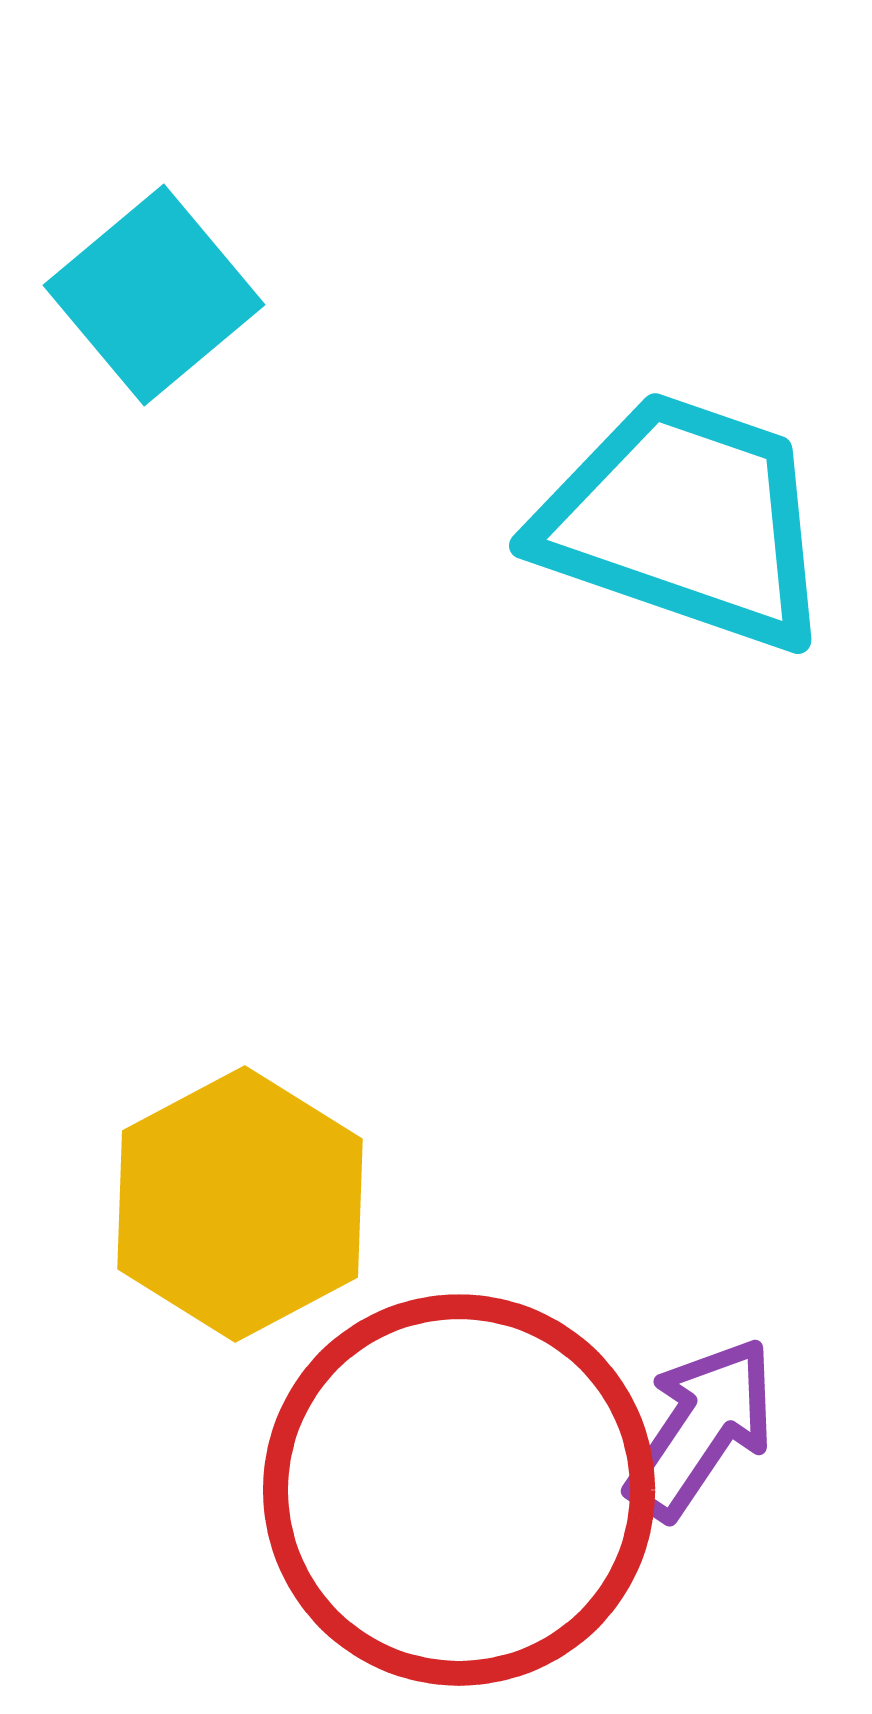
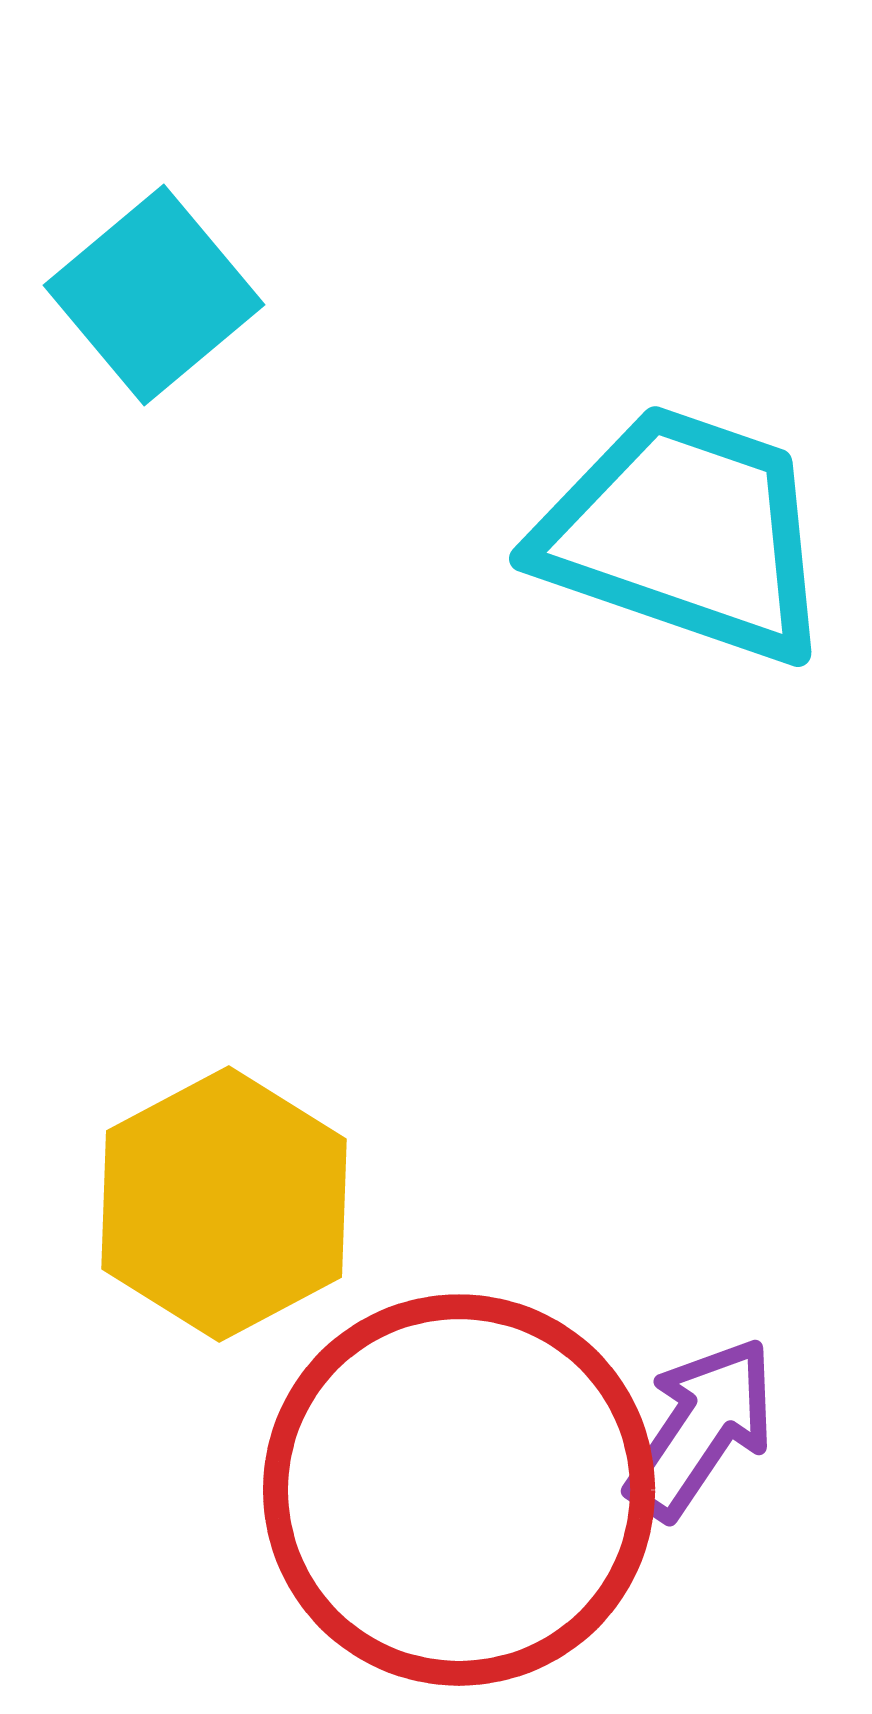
cyan trapezoid: moved 13 px down
yellow hexagon: moved 16 px left
